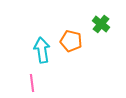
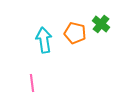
orange pentagon: moved 4 px right, 8 px up
cyan arrow: moved 2 px right, 10 px up
